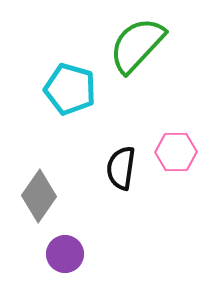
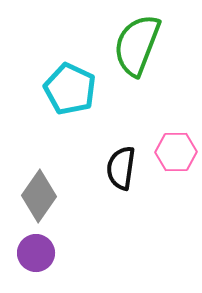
green semicircle: rotated 22 degrees counterclockwise
cyan pentagon: rotated 9 degrees clockwise
purple circle: moved 29 px left, 1 px up
